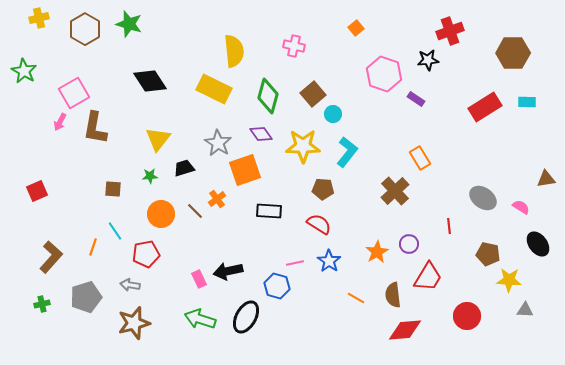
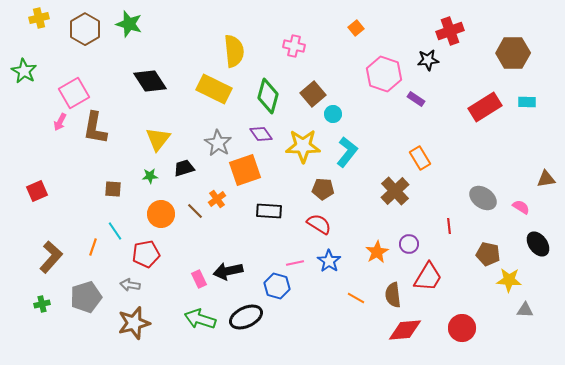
red circle at (467, 316): moved 5 px left, 12 px down
black ellipse at (246, 317): rotated 36 degrees clockwise
